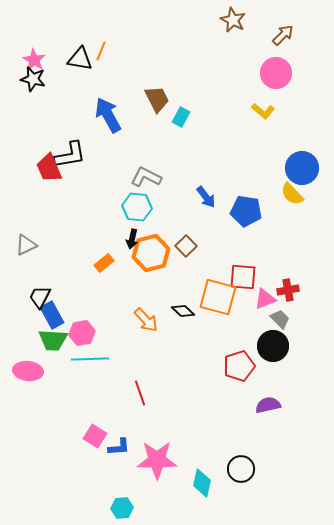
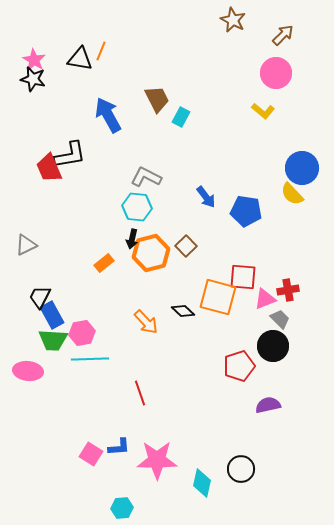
orange arrow at (146, 320): moved 2 px down
pink square at (95, 436): moved 4 px left, 18 px down
